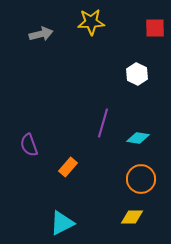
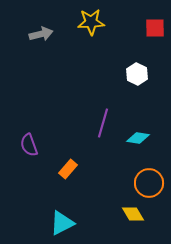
orange rectangle: moved 2 px down
orange circle: moved 8 px right, 4 px down
yellow diamond: moved 1 px right, 3 px up; rotated 60 degrees clockwise
